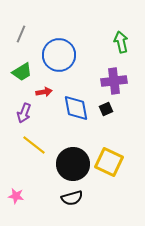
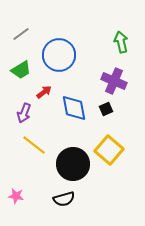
gray line: rotated 30 degrees clockwise
green trapezoid: moved 1 px left, 2 px up
purple cross: rotated 30 degrees clockwise
red arrow: rotated 28 degrees counterclockwise
blue diamond: moved 2 px left
yellow square: moved 12 px up; rotated 16 degrees clockwise
black semicircle: moved 8 px left, 1 px down
